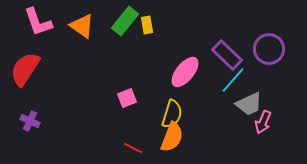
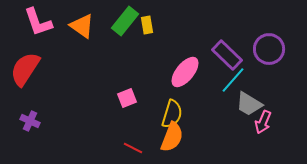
gray trapezoid: rotated 56 degrees clockwise
